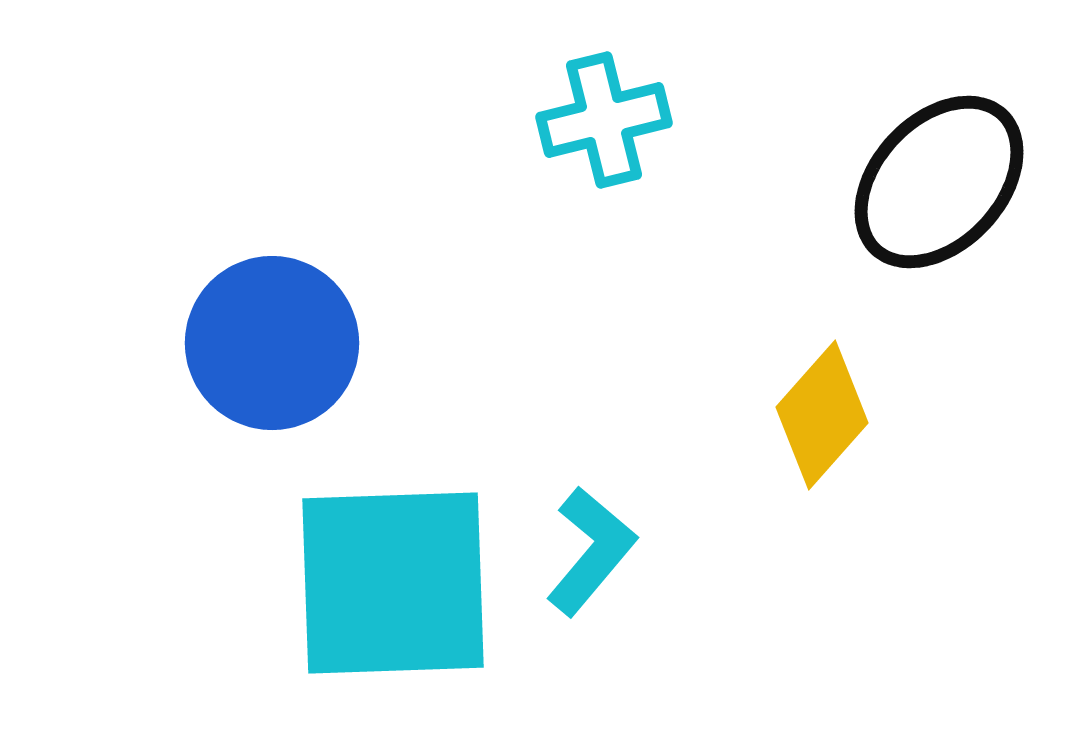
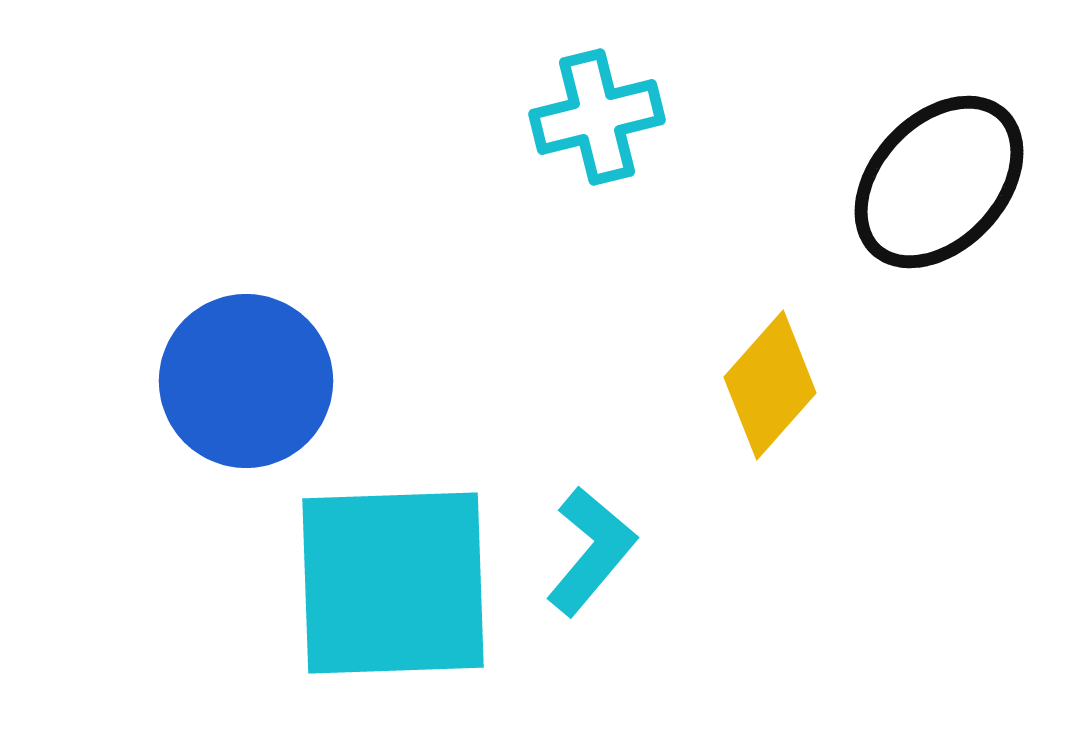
cyan cross: moved 7 px left, 3 px up
blue circle: moved 26 px left, 38 px down
yellow diamond: moved 52 px left, 30 px up
